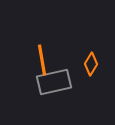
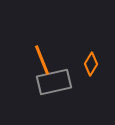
orange line: rotated 12 degrees counterclockwise
